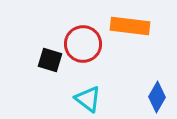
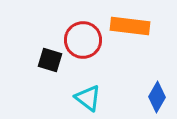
red circle: moved 4 px up
cyan triangle: moved 1 px up
